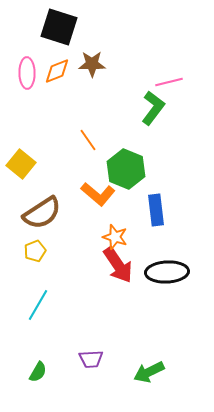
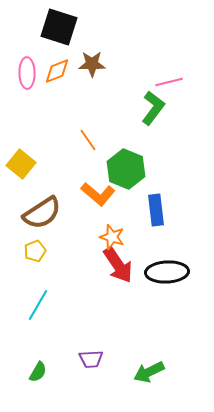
orange star: moved 3 px left
